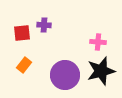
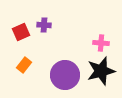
red square: moved 1 px left, 1 px up; rotated 18 degrees counterclockwise
pink cross: moved 3 px right, 1 px down
